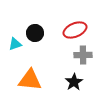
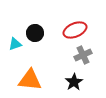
gray cross: rotated 24 degrees counterclockwise
